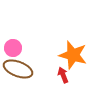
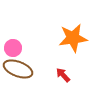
orange star: moved 17 px up; rotated 24 degrees counterclockwise
red arrow: rotated 21 degrees counterclockwise
